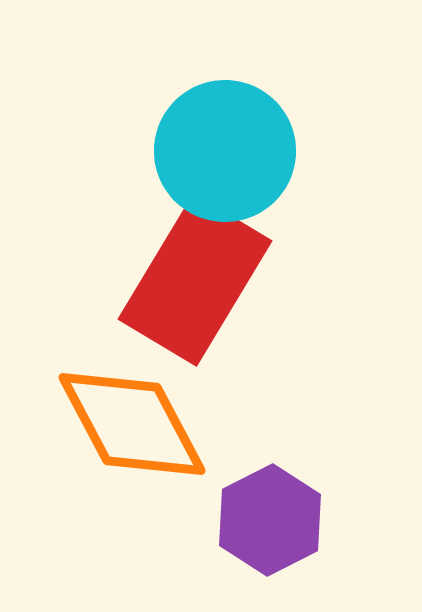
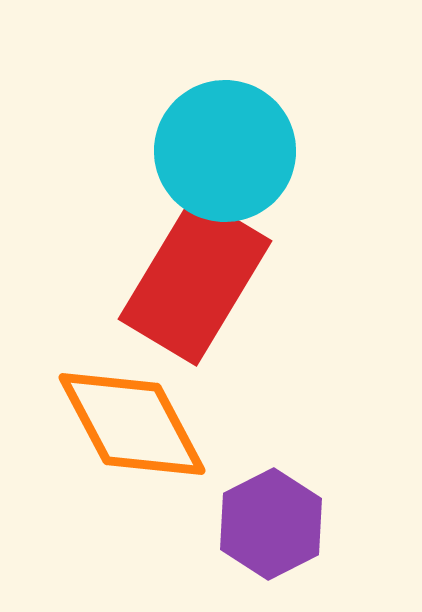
purple hexagon: moved 1 px right, 4 px down
